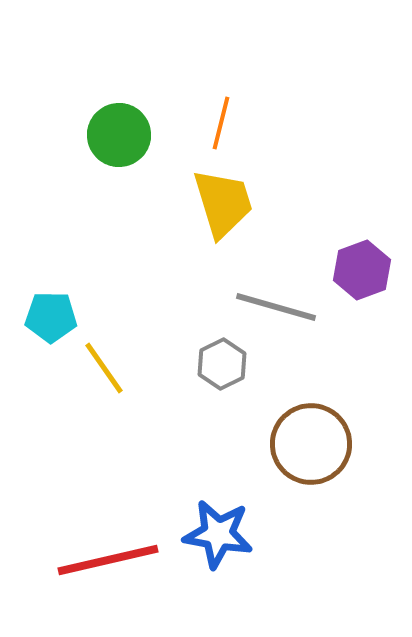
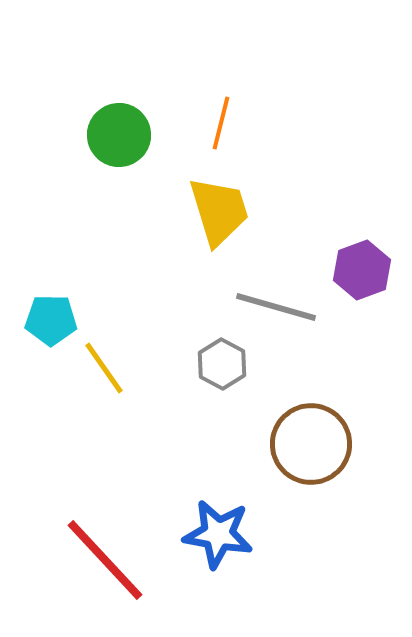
yellow trapezoid: moved 4 px left, 8 px down
cyan pentagon: moved 3 px down
gray hexagon: rotated 6 degrees counterclockwise
red line: moved 3 px left; rotated 60 degrees clockwise
